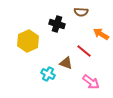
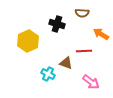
brown semicircle: moved 1 px right, 1 px down
red line: rotated 42 degrees counterclockwise
